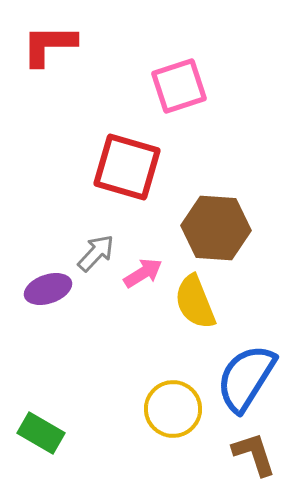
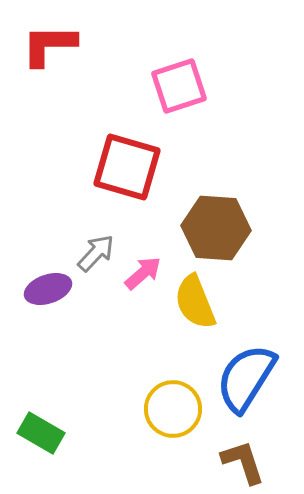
pink arrow: rotated 9 degrees counterclockwise
brown L-shape: moved 11 px left, 8 px down
